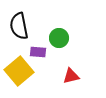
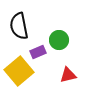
green circle: moved 2 px down
purple rectangle: rotated 28 degrees counterclockwise
red triangle: moved 3 px left, 1 px up
